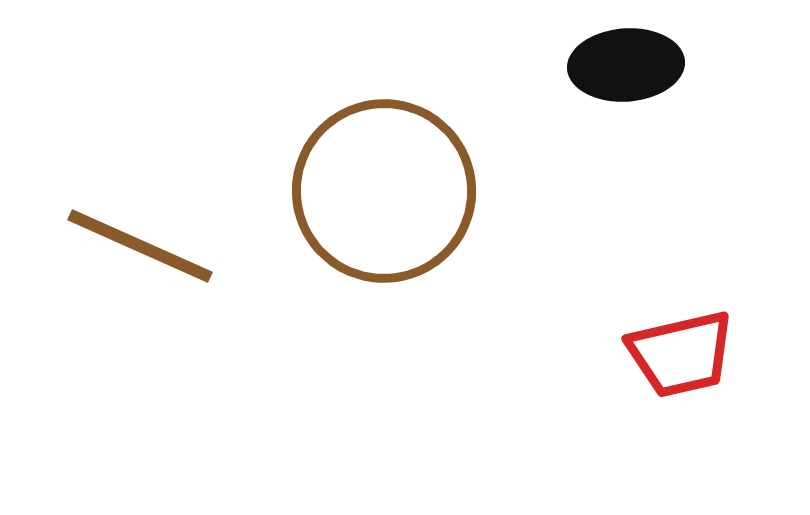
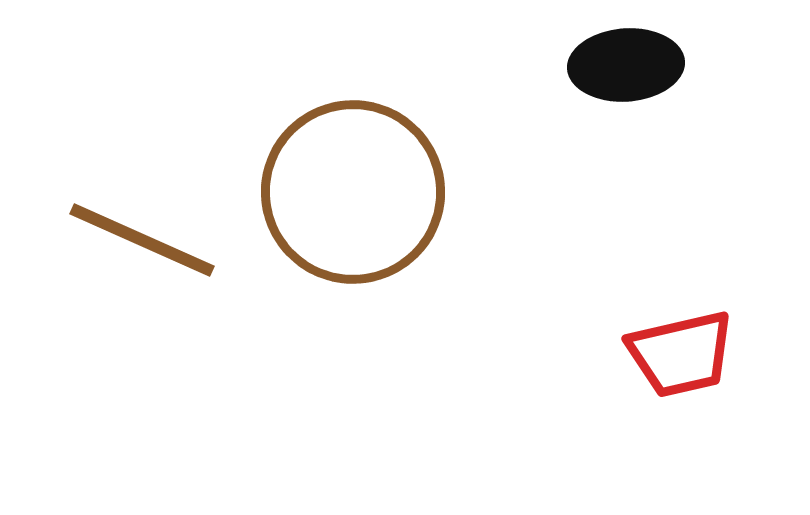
brown circle: moved 31 px left, 1 px down
brown line: moved 2 px right, 6 px up
